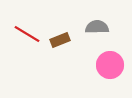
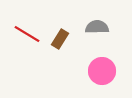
brown rectangle: moved 1 px up; rotated 36 degrees counterclockwise
pink circle: moved 8 px left, 6 px down
